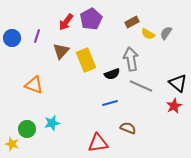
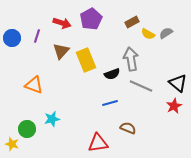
red arrow: moved 4 px left, 1 px down; rotated 108 degrees counterclockwise
gray semicircle: rotated 24 degrees clockwise
cyan star: moved 4 px up
